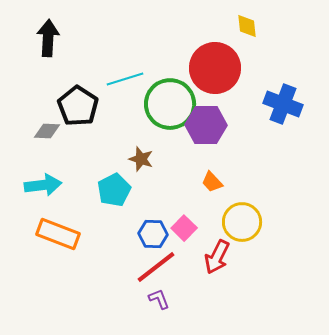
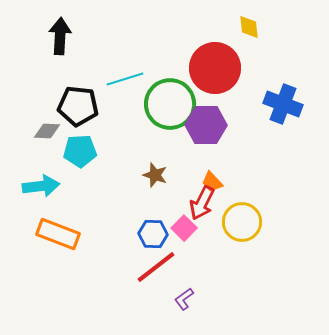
yellow diamond: moved 2 px right, 1 px down
black arrow: moved 12 px right, 2 px up
black pentagon: rotated 27 degrees counterclockwise
brown star: moved 14 px right, 16 px down
cyan arrow: moved 2 px left, 1 px down
cyan pentagon: moved 34 px left, 39 px up; rotated 24 degrees clockwise
red arrow: moved 15 px left, 54 px up
purple L-shape: moved 25 px right; rotated 105 degrees counterclockwise
